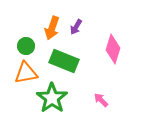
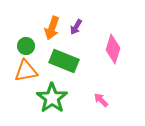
orange triangle: moved 2 px up
